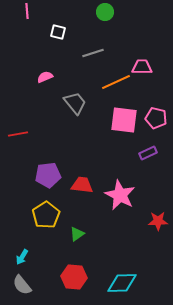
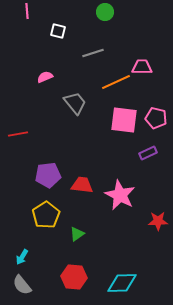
white square: moved 1 px up
